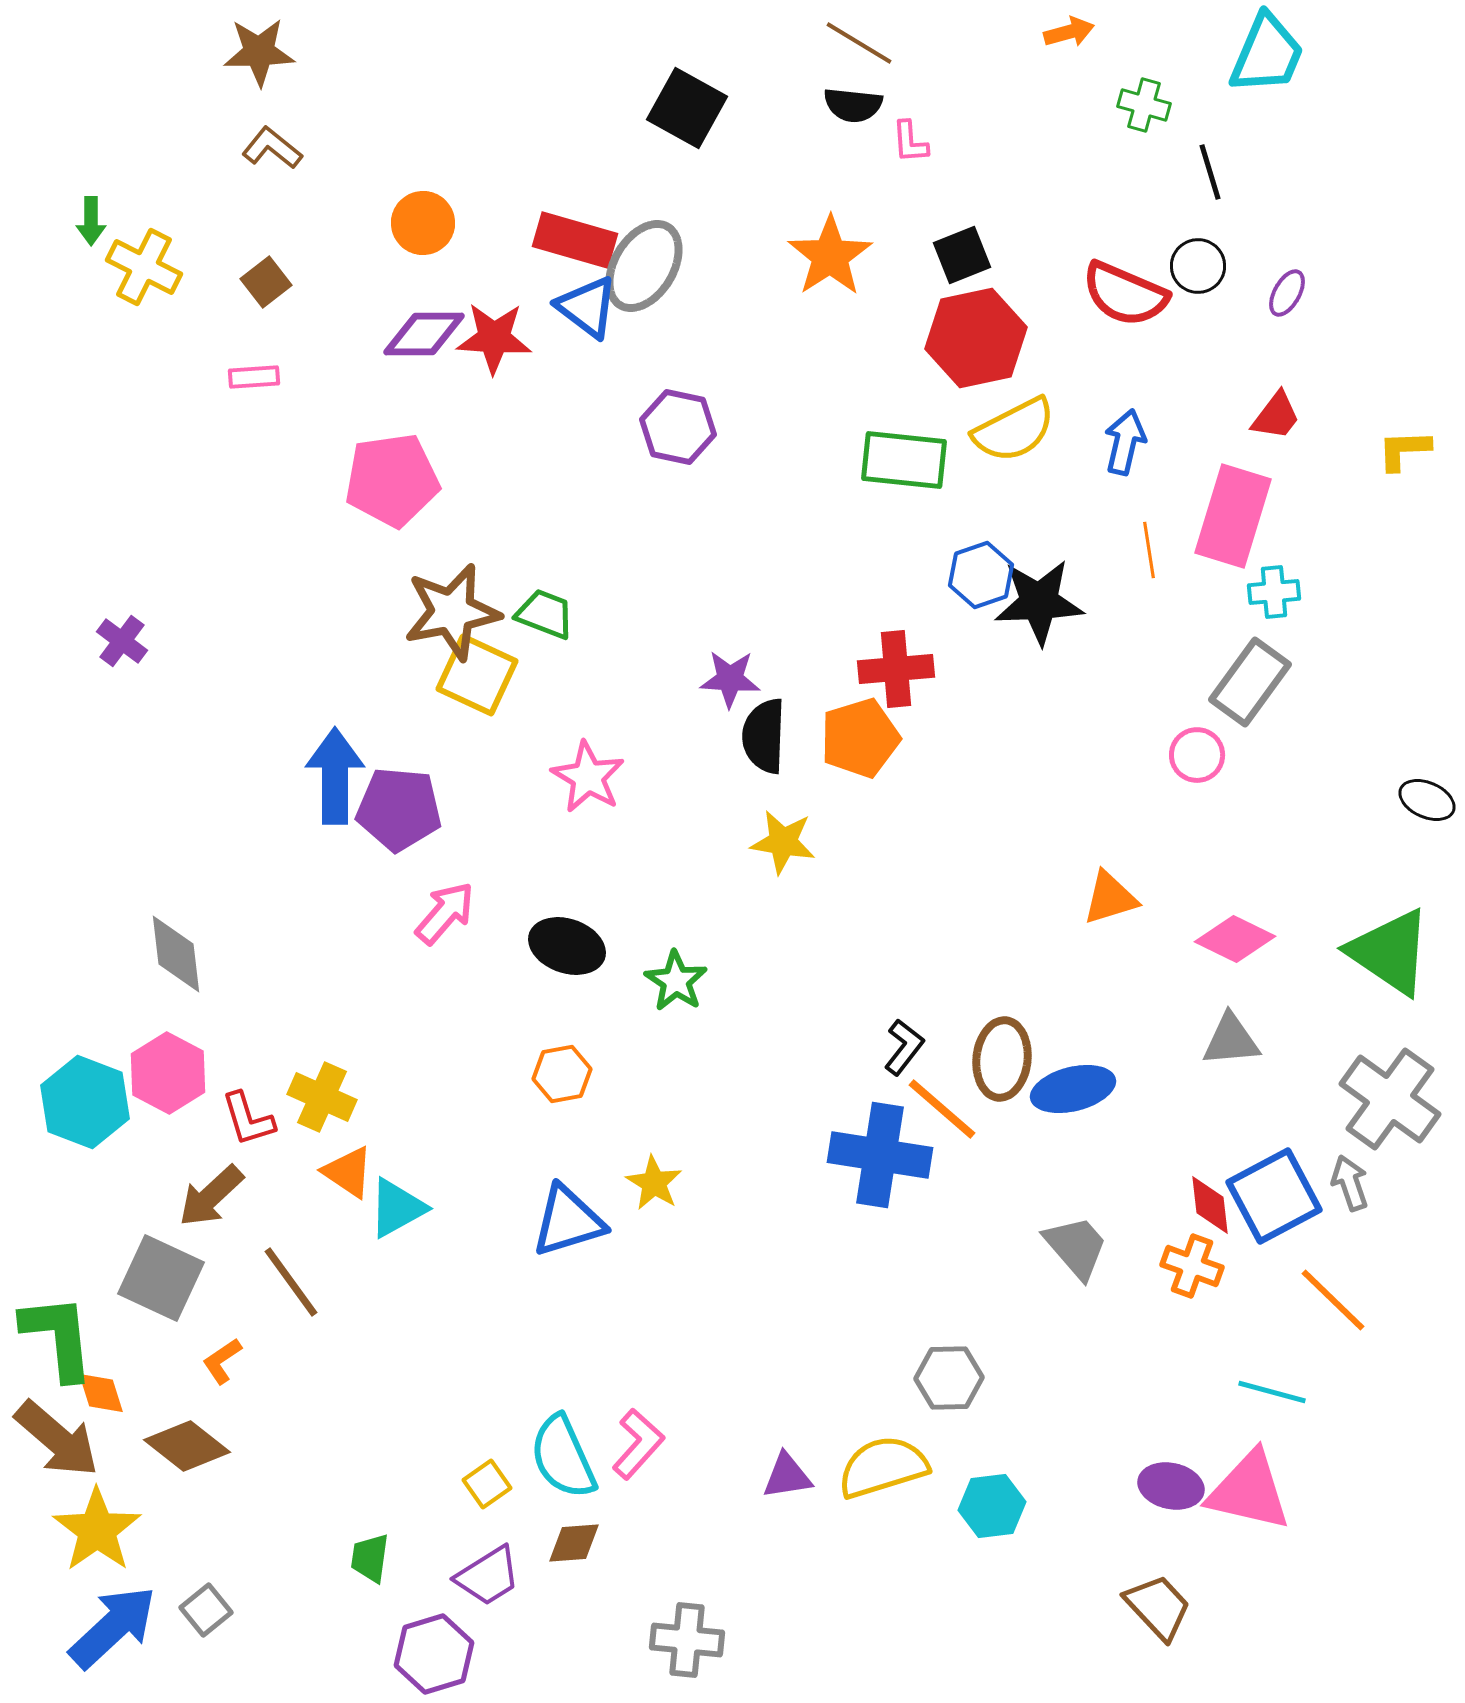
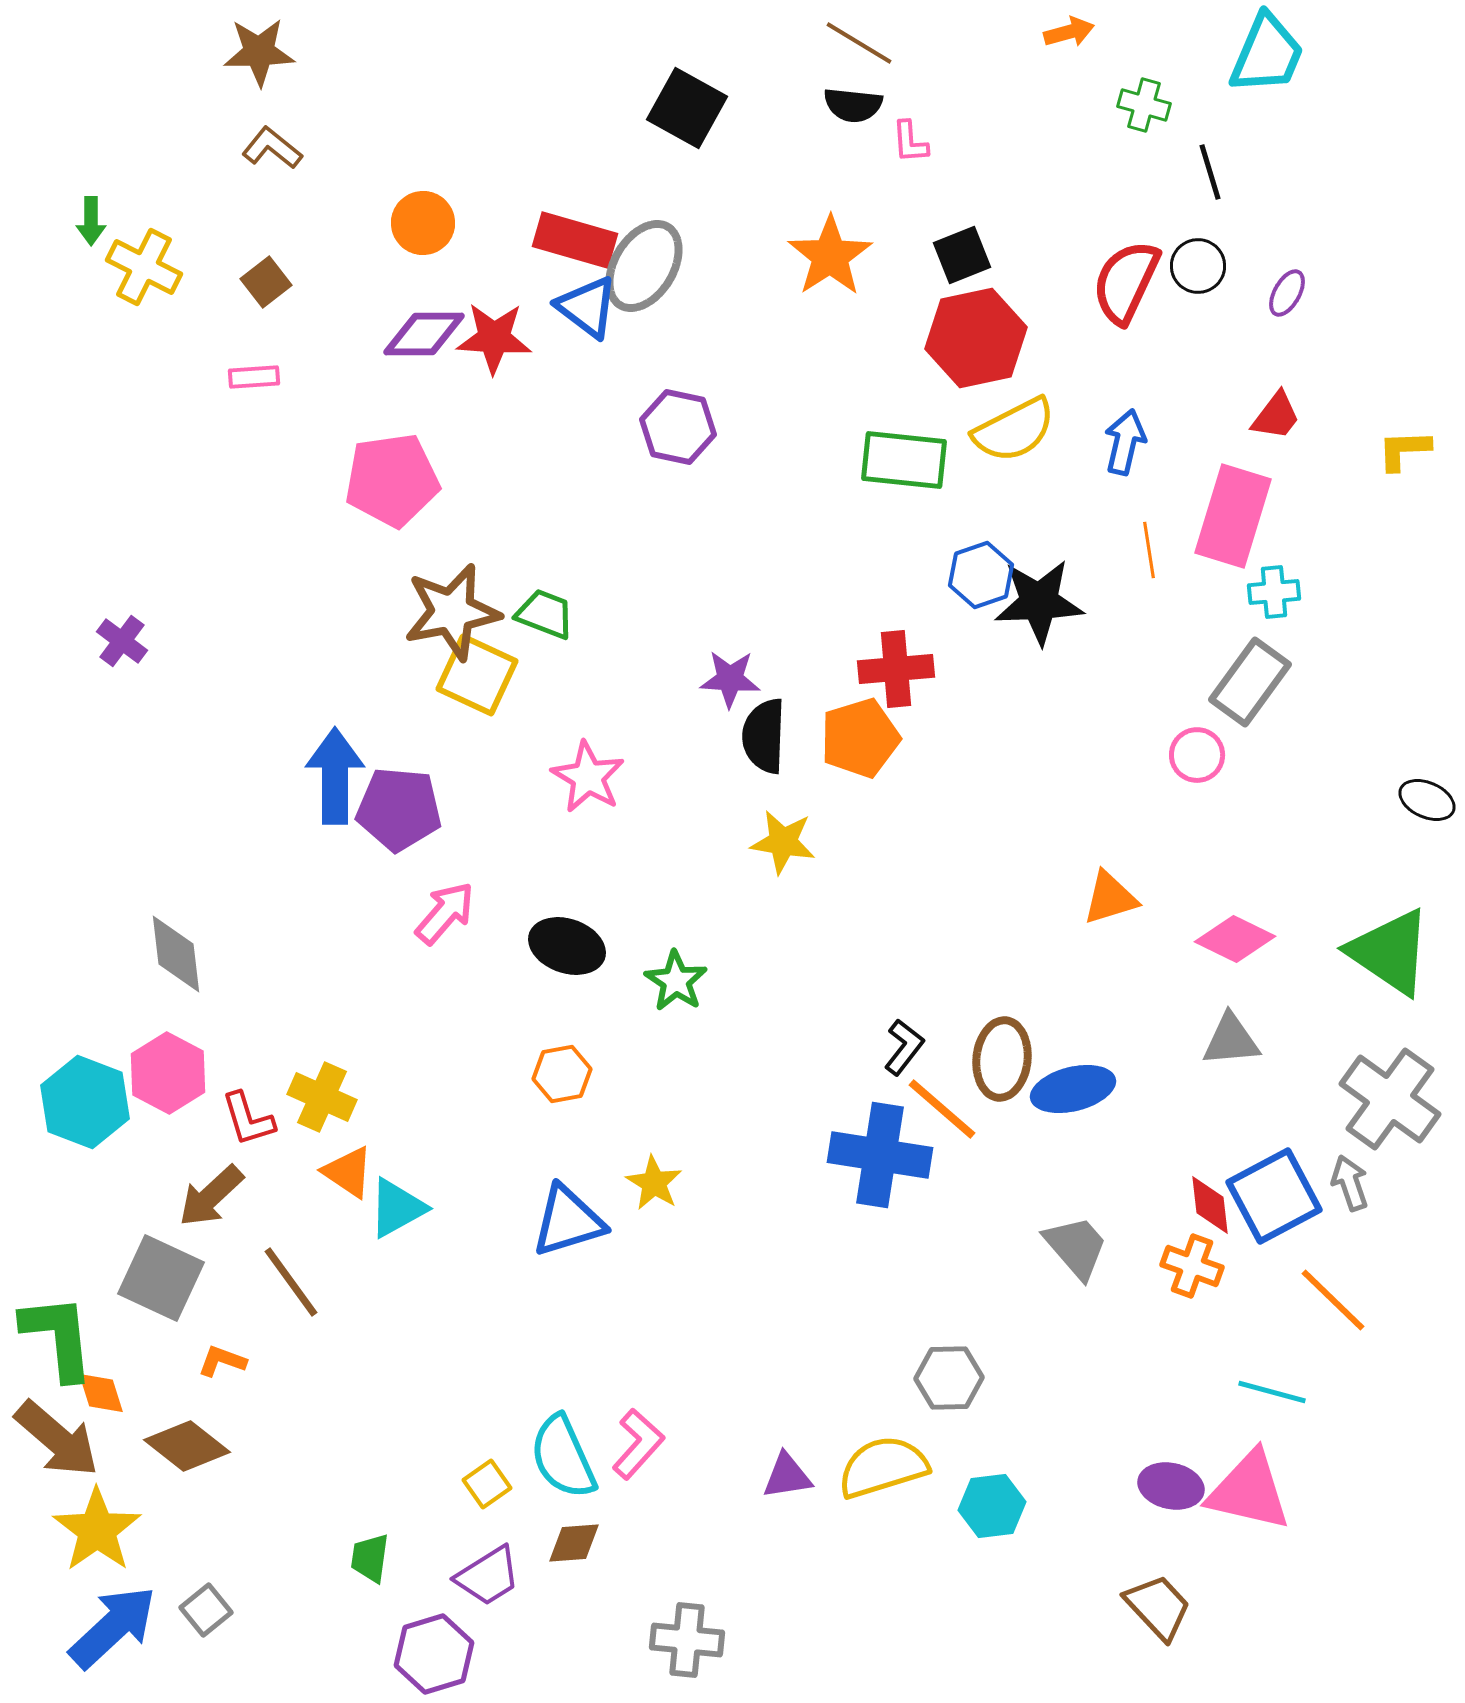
red semicircle at (1125, 294): moved 1 px right, 12 px up; rotated 92 degrees clockwise
orange L-shape at (222, 1361): rotated 54 degrees clockwise
